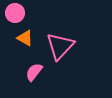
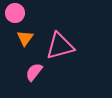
orange triangle: rotated 36 degrees clockwise
pink triangle: rotated 32 degrees clockwise
